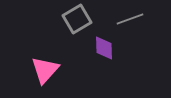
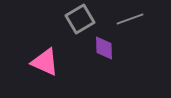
gray square: moved 3 px right
pink triangle: moved 8 px up; rotated 48 degrees counterclockwise
